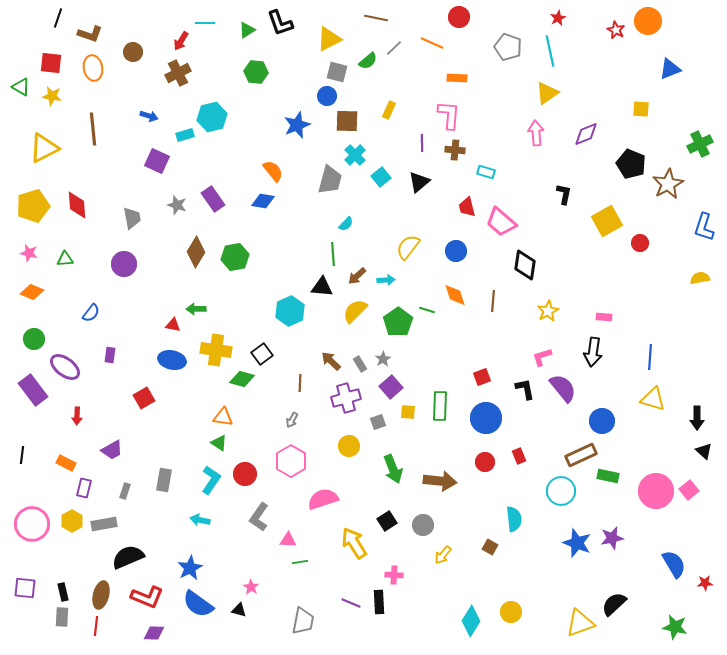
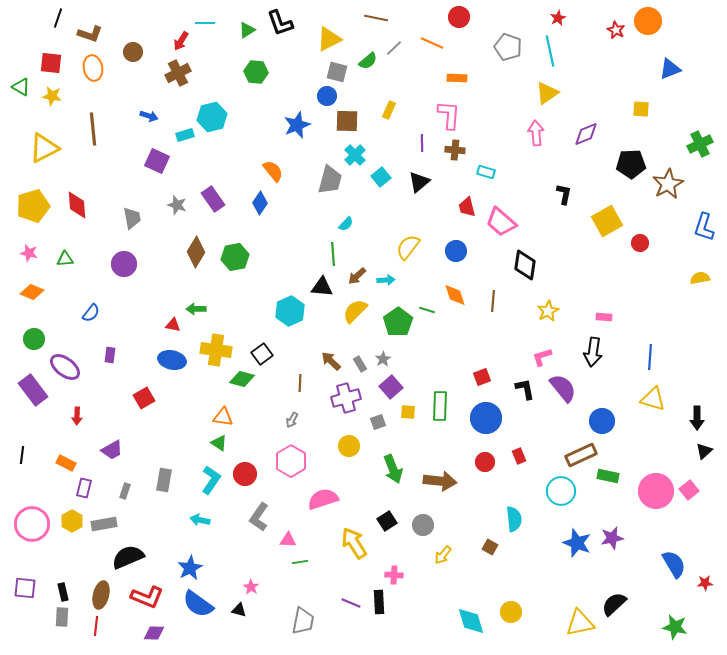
black pentagon at (631, 164): rotated 24 degrees counterclockwise
blue diamond at (263, 201): moved 3 px left, 2 px down; rotated 65 degrees counterclockwise
black triangle at (704, 451): rotated 36 degrees clockwise
cyan diamond at (471, 621): rotated 48 degrees counterclockwise
yellow triangle at (580, 623): rotated 8 degrees clockwise
